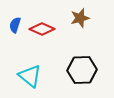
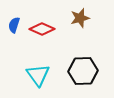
blue semicircle: moved 1 px left
black hexagon: moved 1 px right, 1 px down
cyan triangle: moved 8 px right, 1 px up; rotated 15 degrees clockwise
